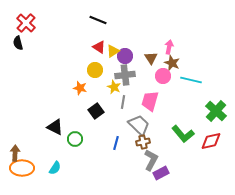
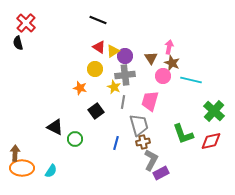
yellow circle: moved 1 px up
green cross: moved 2 px left
gray trapezoid: rotated 30 degrees clockwise
green L-shape: rotated 20 degrees clockwise
cyan semicircle: moved 4 px left, 3 px down
